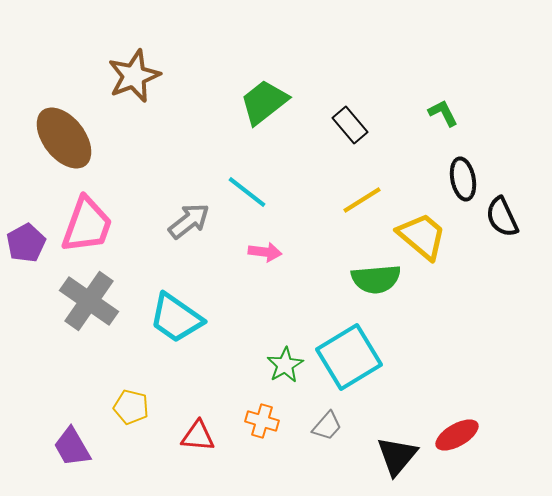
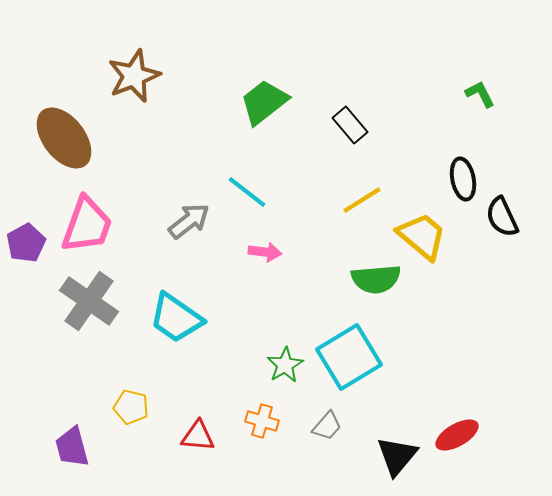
green L-shape: moved 37 px right, 19 px up
purple trapezoid: rotated 15 degrees clockwise
